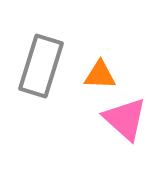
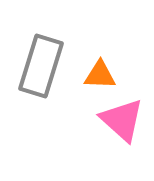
pink triangle: moved 3 px left, 1 px down
